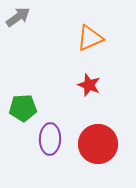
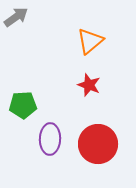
gray arrow: moved 2 px left
orange triangle: moved 3 px down; rotated 16 degrees counterclockwise
green pentagon: moved 3 px up
